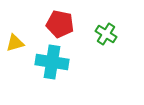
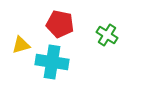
green cross: moved 1 px right, 1 px down
yellow triangle: moved 6 px right, 2 px down
